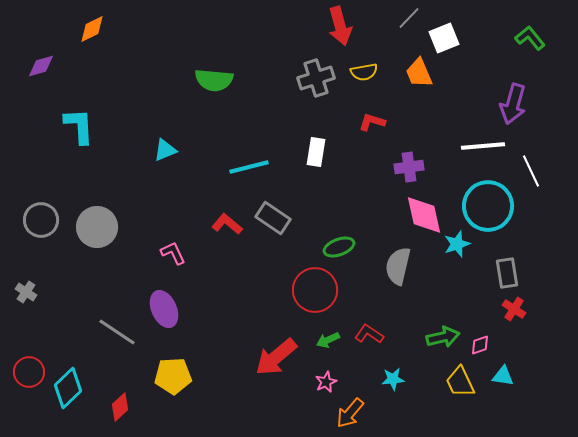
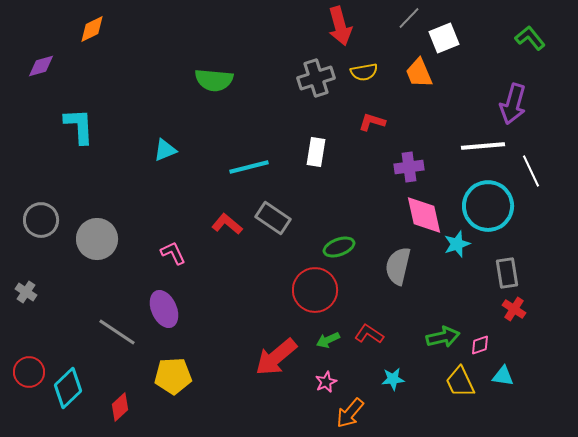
gray circle at (97, 227): moved 12 px down
